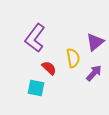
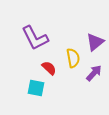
purple L-shape: rotated 64 degrees counterclockwise
